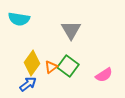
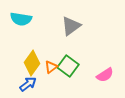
cyan semicircle: moved 2 px right
gray triangle: moved 4 px up; rotated 25 degrees clockwise
pink semicircle: moved 1 px right
